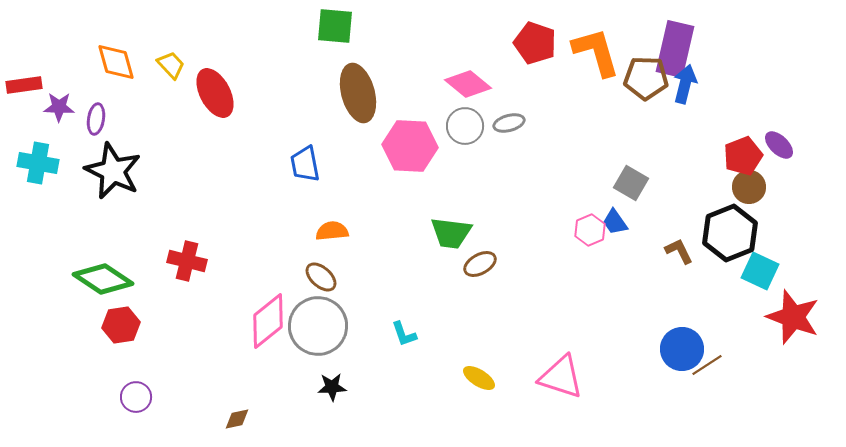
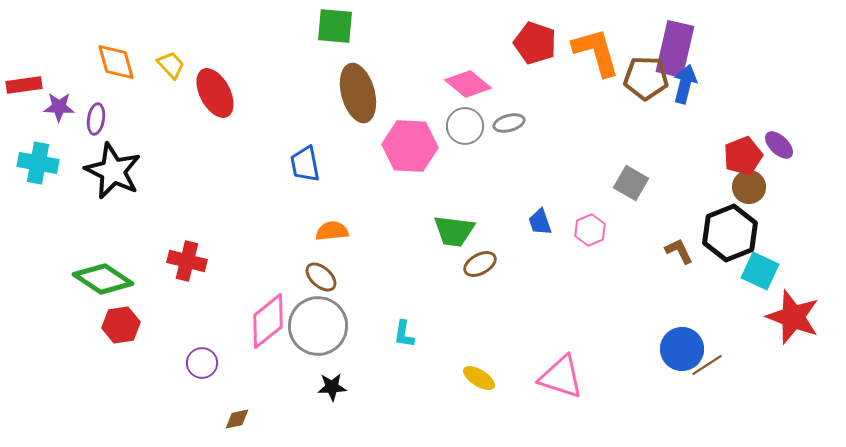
blue trapezoid at (615, 222): moved 75 px left; rotated 16 degrees clockwise
green trapezoid at (451, 233): moved 3 px right, 2 px up
cyan L-shape at (404, 334): rotated 28 degrees clockwise
purple circle at (136, 397): moved 66 px right, 34 px up
